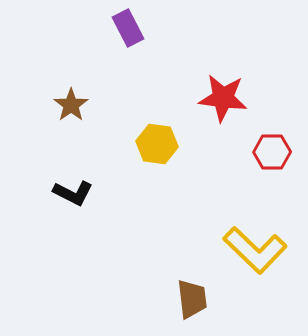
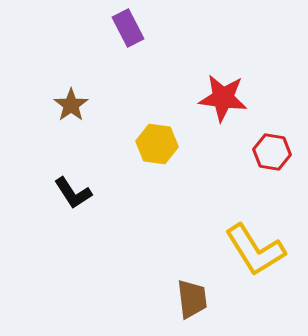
red hexagon: rotated 9 degrees clockwise
black L-shape: rotated 30 degrees clockwise
yellow L-shape: rotated 14 degrees clockwise
